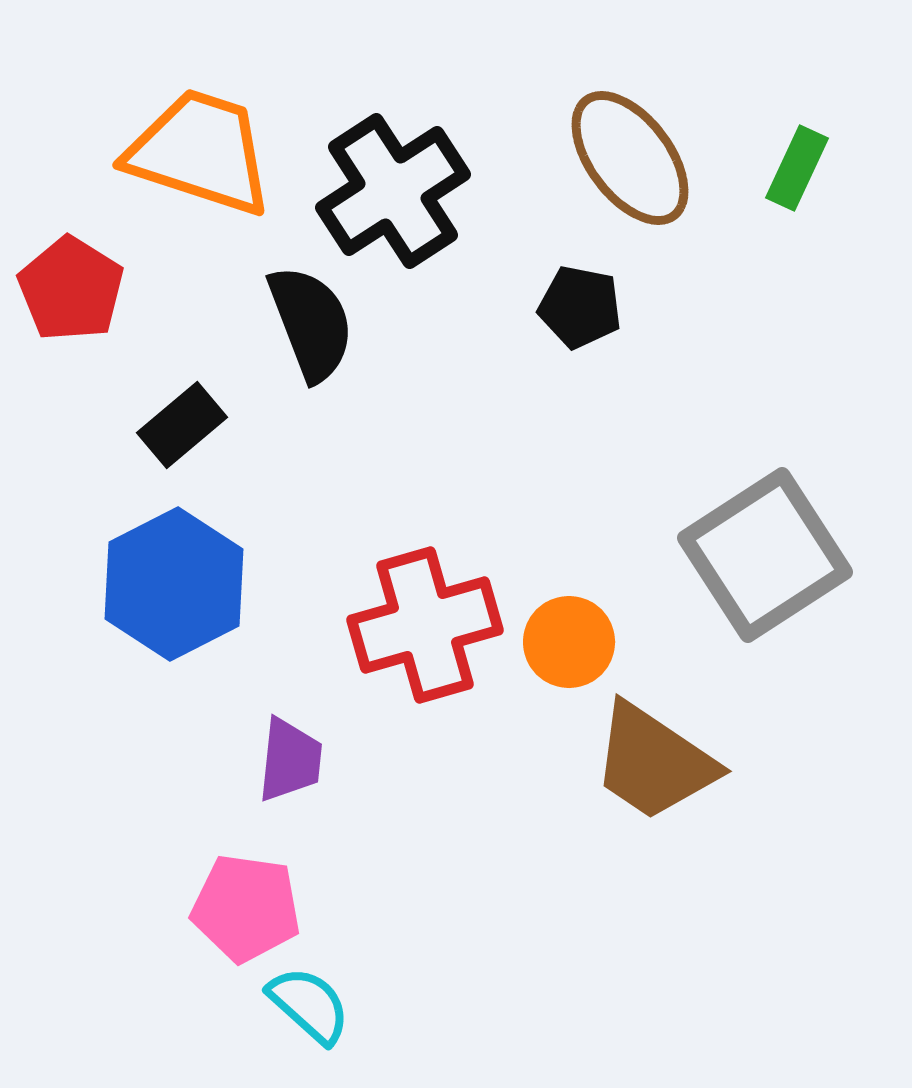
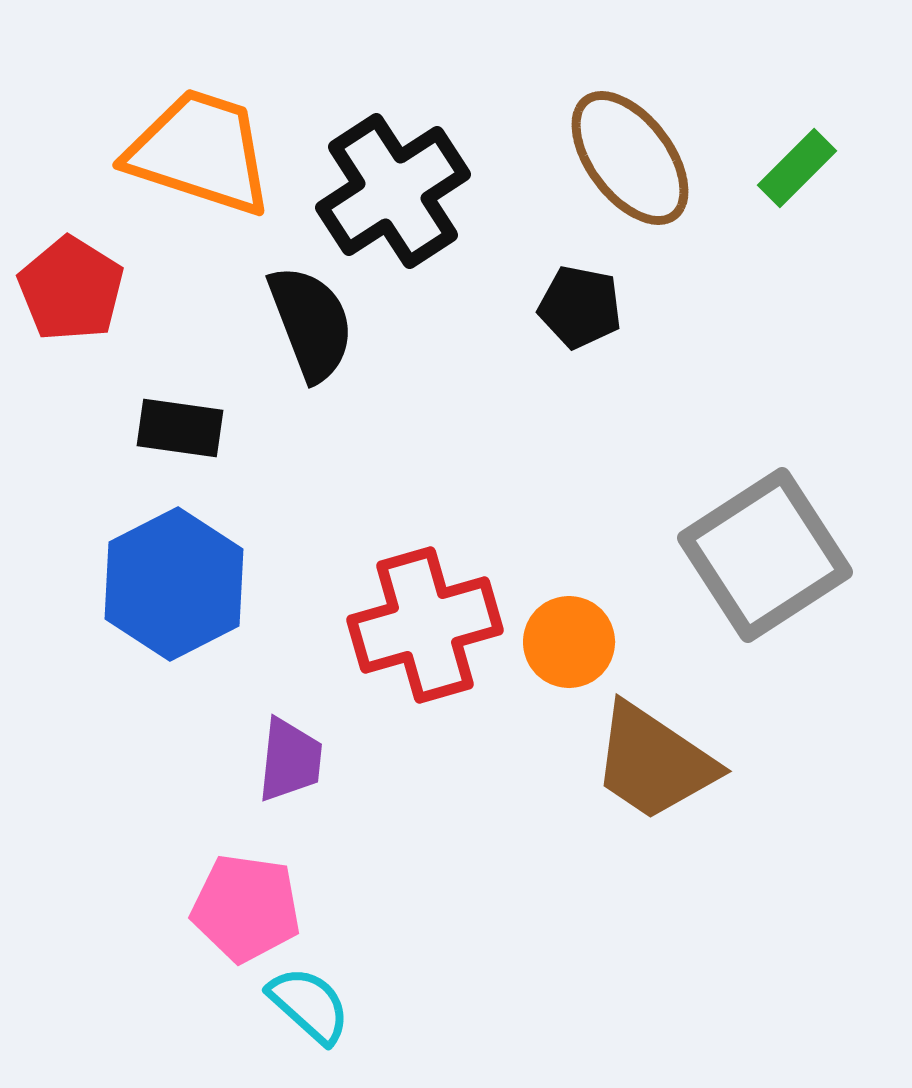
green rectangle: rotated 20 degrees clockwise
black rectangle: moved 2 px left, 3 px down; rotated 48 degrees clockwise
